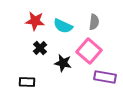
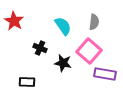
red star: moved 21 px left; rotated 24 degrees clockwise
cyan semicircle: rotated 150 degrees counterclockwise
black cross: rotated 24 degrees counterclockwise
purple rectangle: moved 3 px up
